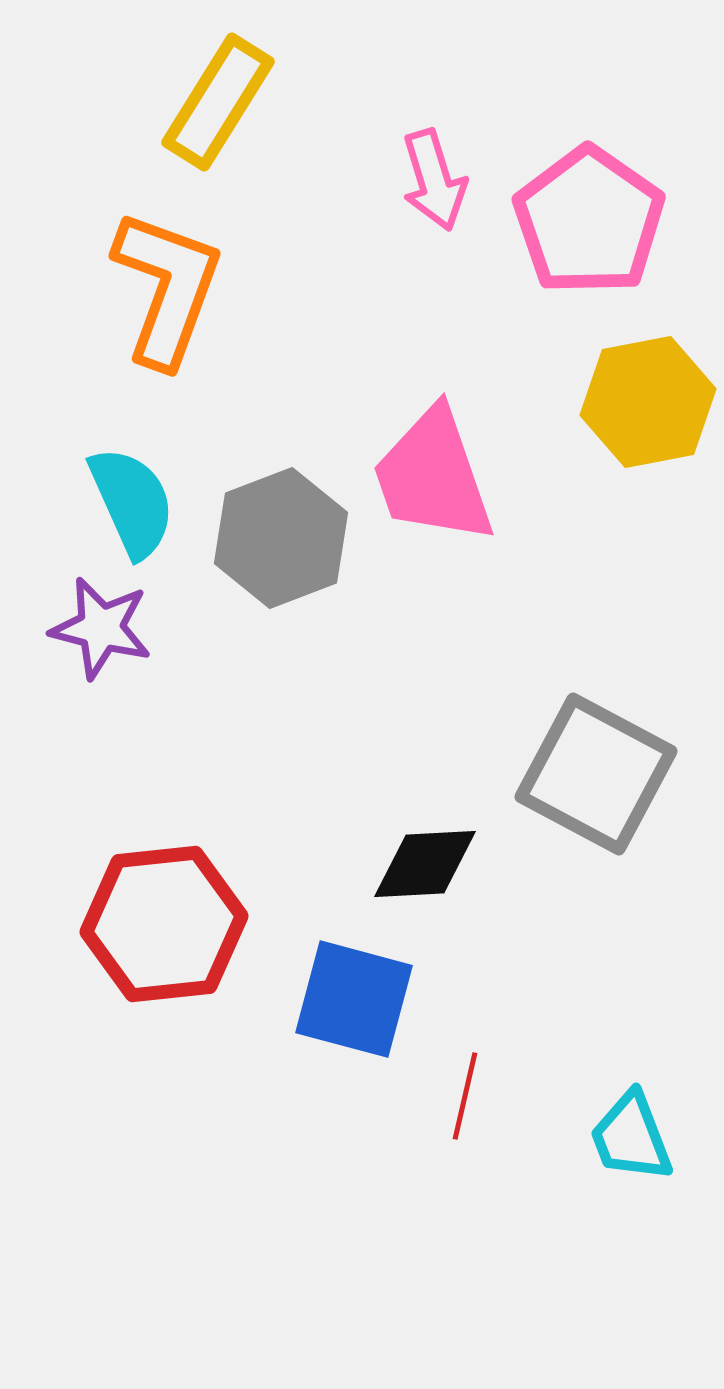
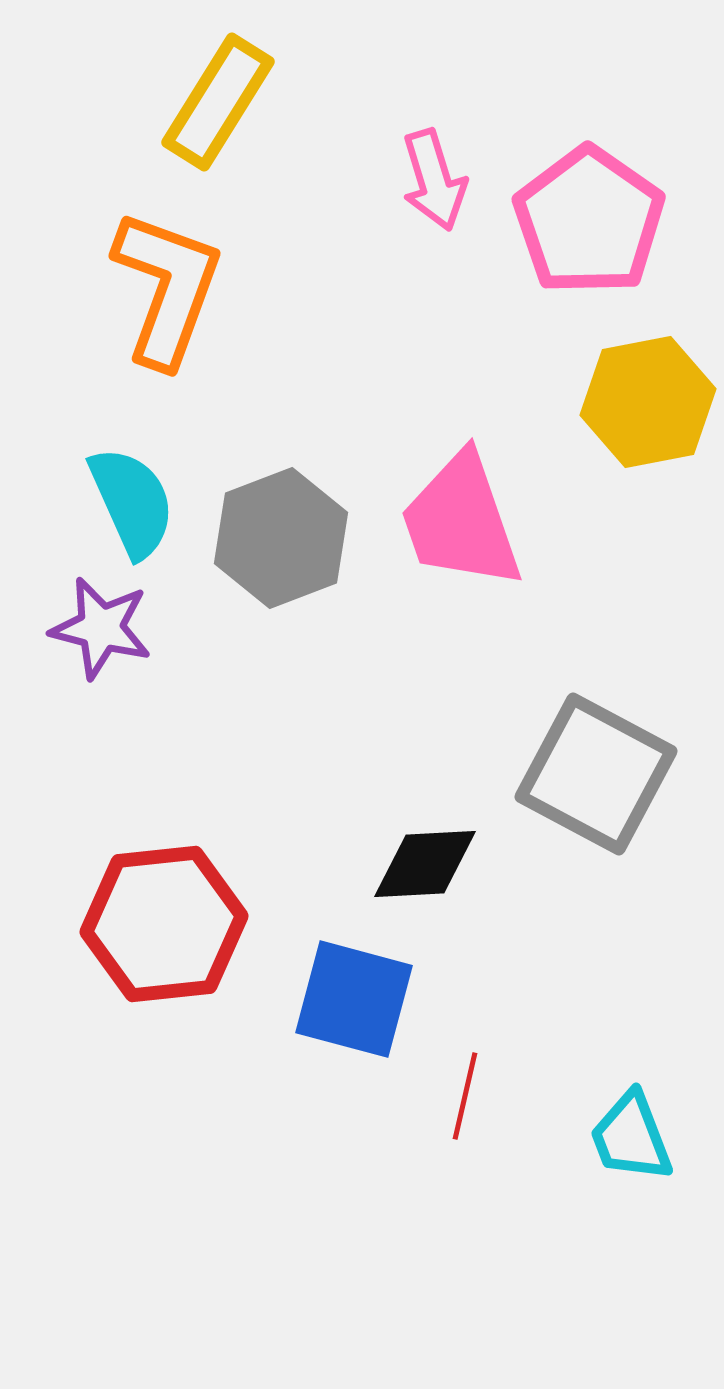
pink trapezoid: moved 28 px right, 45 px down
